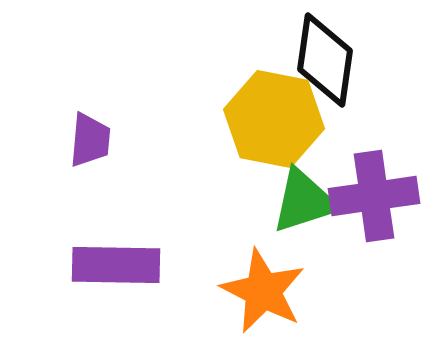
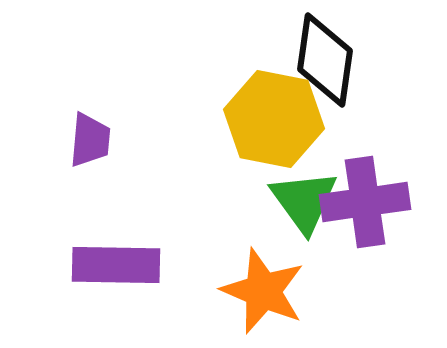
purple cross: moved 9 px left, 6 px down
green triangle: rotated 48 degrees counterclockwise
orange star: rotated 4 degrees counterclockwise
